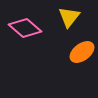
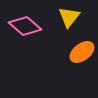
pink diamond: moved 2 px up
